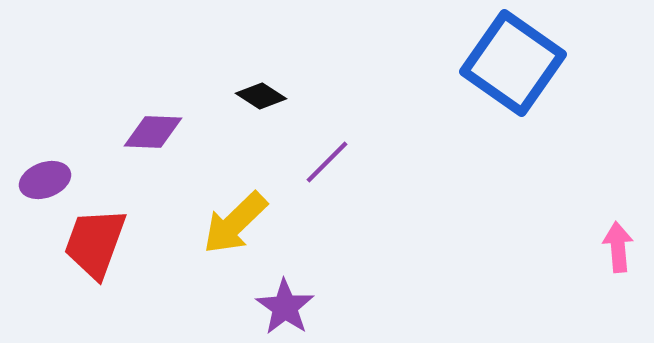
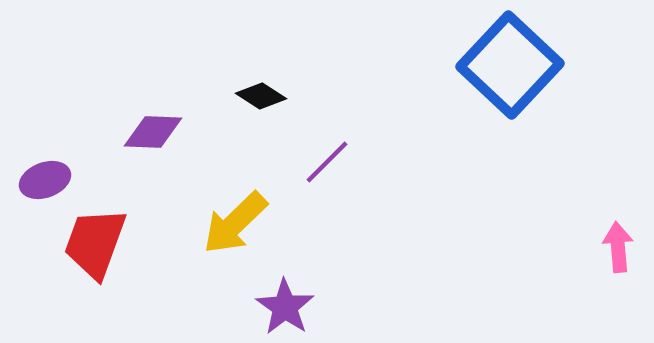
blue square: moved 3 px left, 2 px down; rotated 8 degrees clockwise
